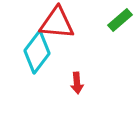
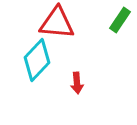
green rectangle: rotated 15 degrees counterclockwise
cyan diamond: moved 8 px down; rotated 6 degrees clockwise
